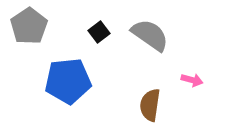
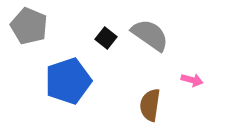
gray pentagon: rotated 15 degrees counterclockwise
black square: moved 7 px right, 6 px down; rotated 15 degrees counterclockwise
blue pentagon: rotated 12 degrees counterclockwise
